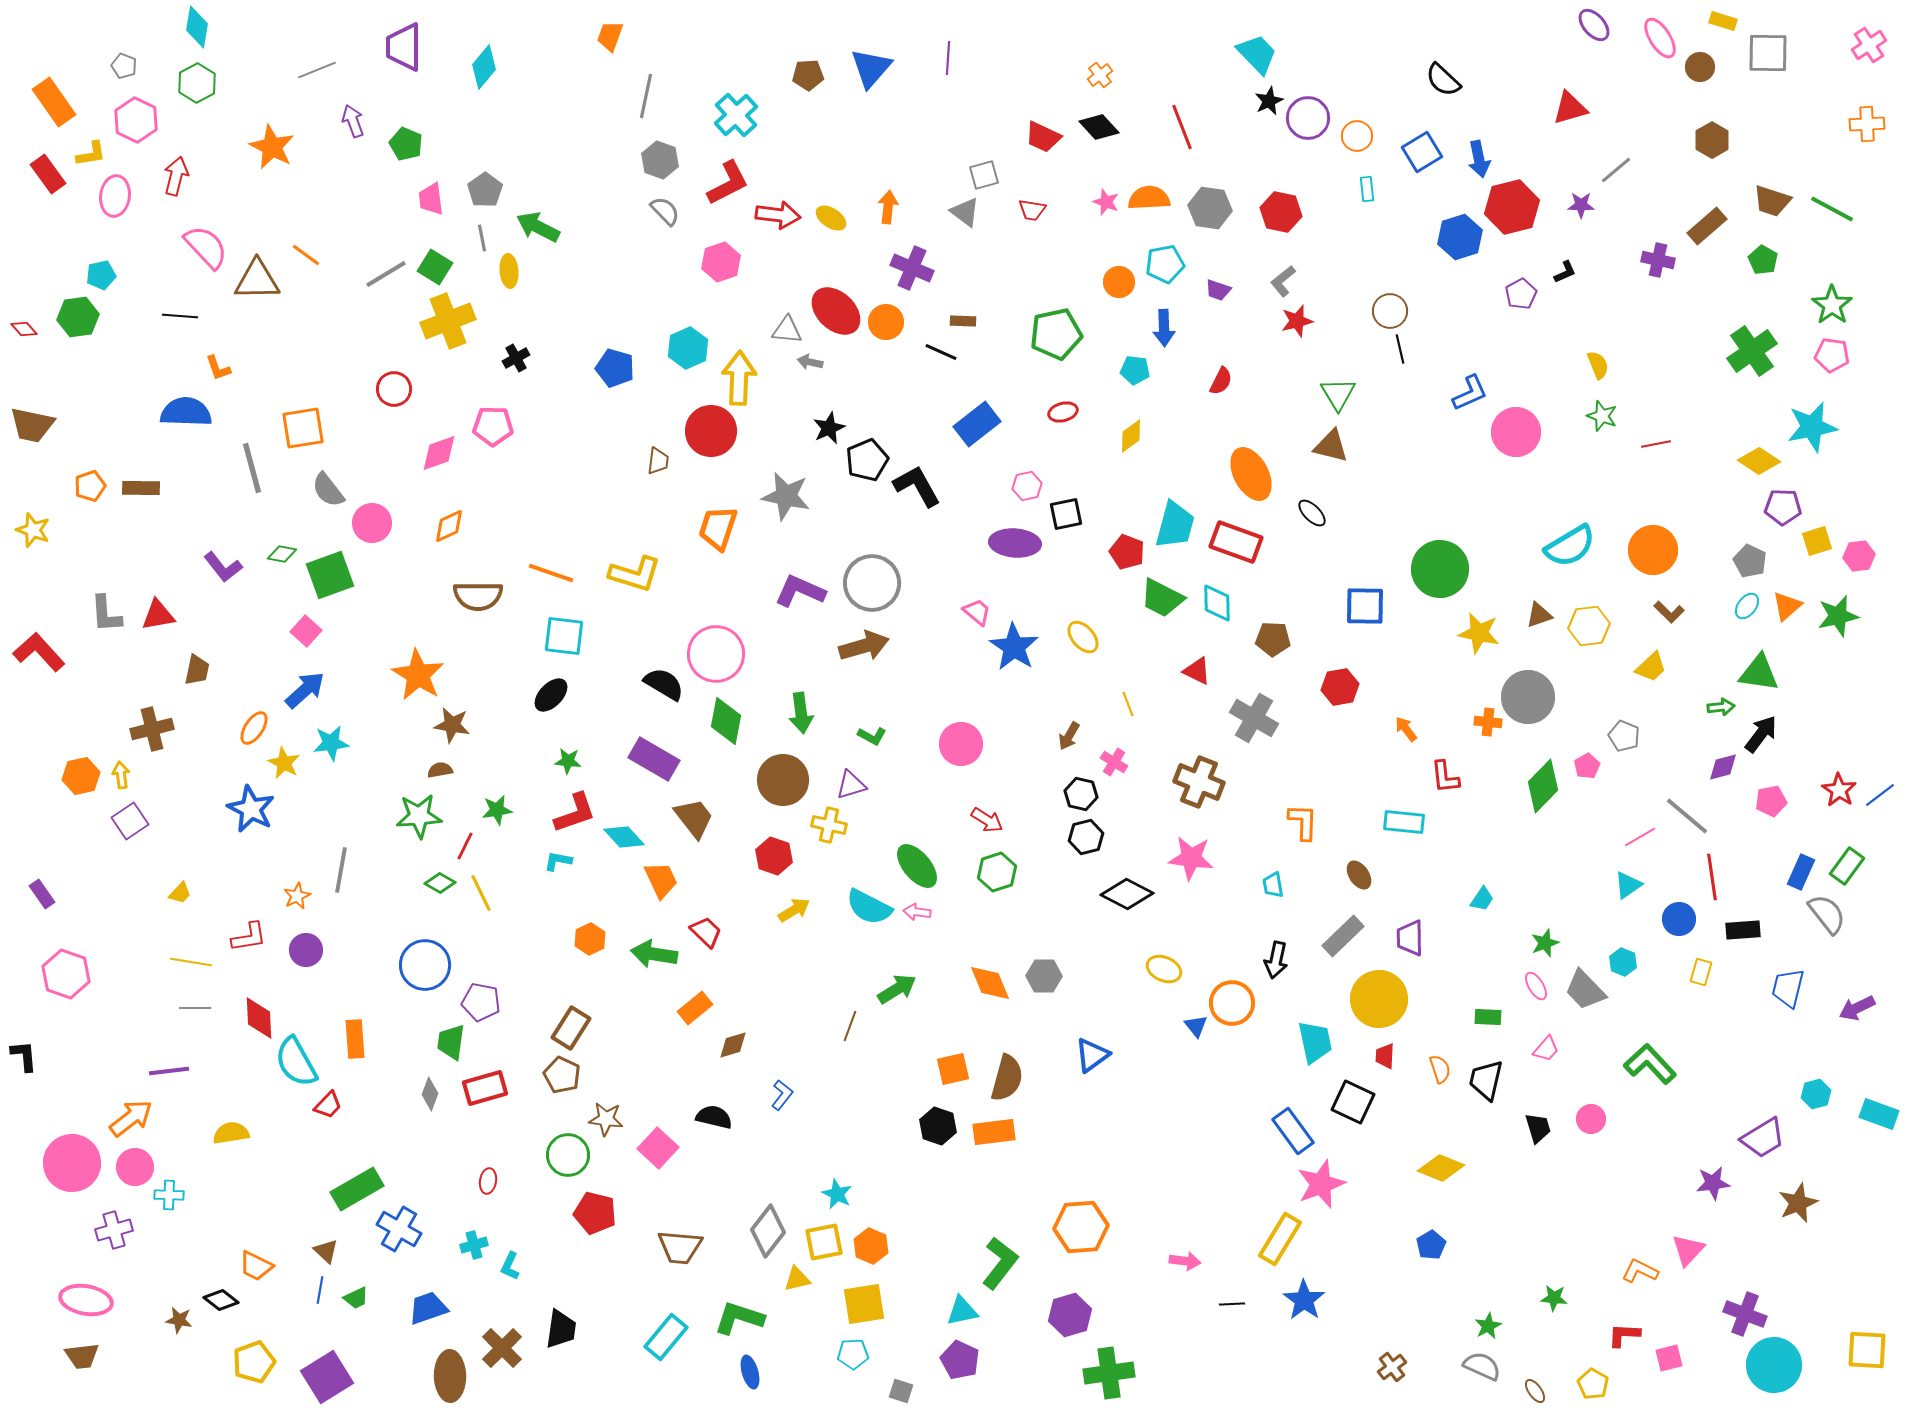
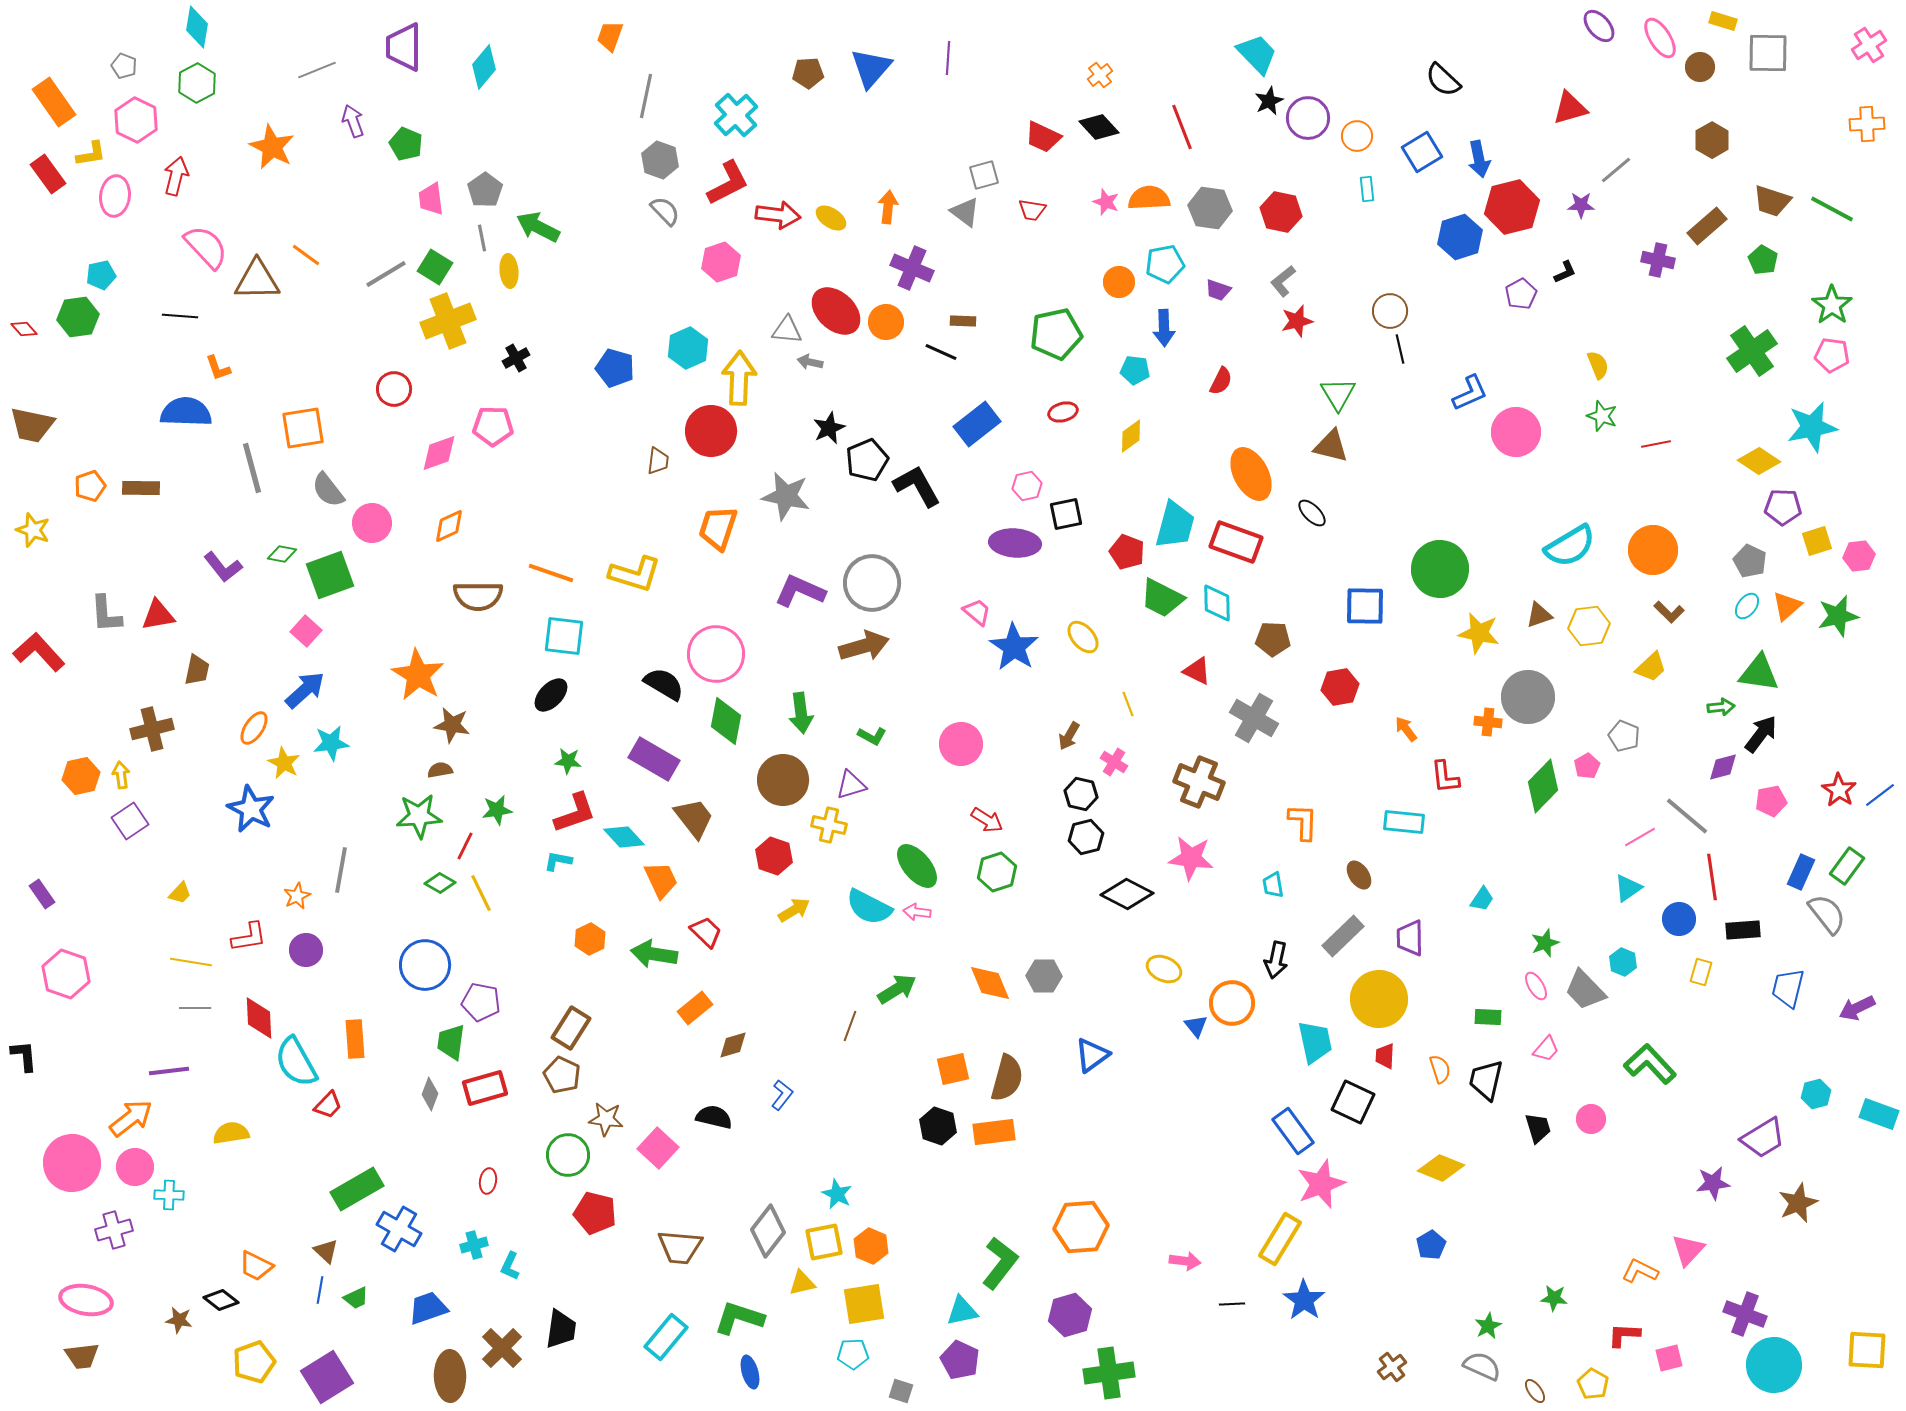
purple ellipse at (1594, 25): moved 5 px right, 1 px down
brown pentagon at (808, 75): moved 2 px up
cyan triangle at (1628, 885): moved 3 px down
yellow triangle at (797, 1279): moved 5 px right, 4 px down
